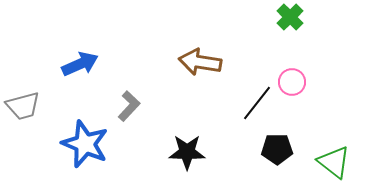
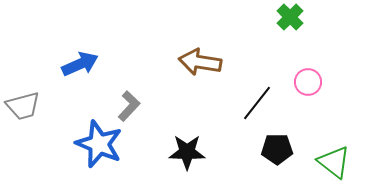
pink circle: moved 16 px right
blue star: moved 14 px right
